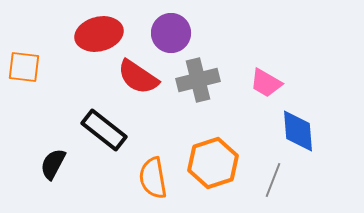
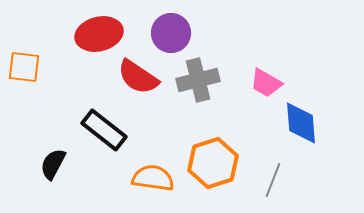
blue diamond: moved 3 px right, 8 px up
orange semicircle: rotated 108 degrees clockwise
